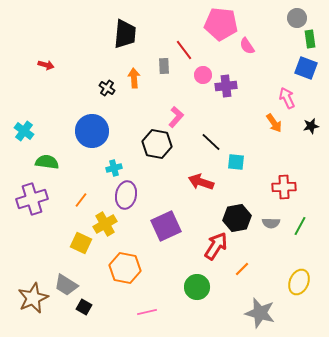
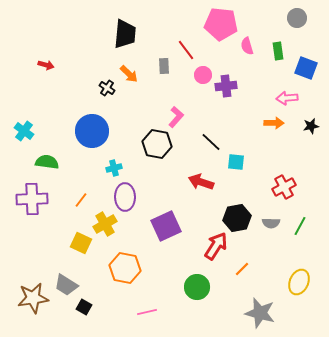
green rectangle at (310, 39): moved 32 px left, 12 px down
pink semicircle at (247, 46): rotated 18 degrees clockwise
red line at (184, 50): moved 2 px right
orange arrow at (134, 78): moved 5 px left, 4 px up; rotated 138 degrees clockwise
pink arrow at (287, 98): rotated 70 degrees counterclockwise
orange arrow at (274, 123): rotated 54 degrees counterclockwise
red cross at (284, 187): rotated 25 degrees counterclockwise
purple ellipse at (126, 195): moved 1 px left, 2 px down; rotated 12 degrees counterclockwise
purple cross at (32, 199): rotated 16 degrees clockwise
brown star at (33, 298): rotated 16 degrees clockwise
